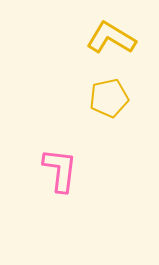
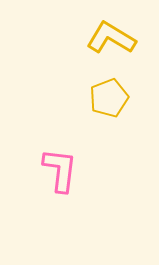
yellow pentagon: rotated 9 degrees counterclockwise
